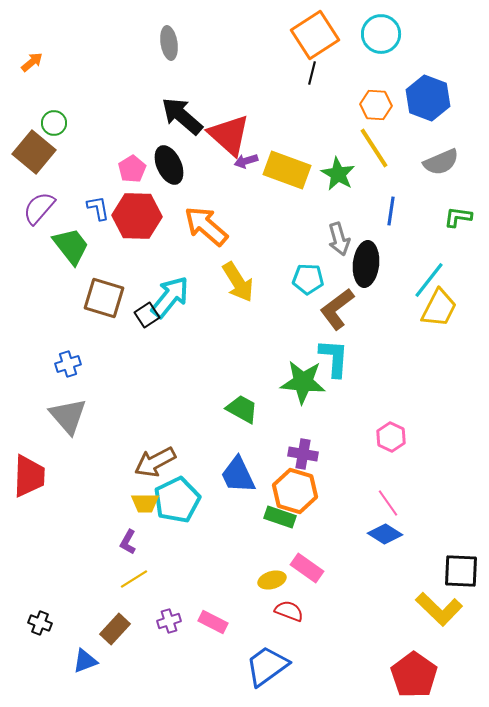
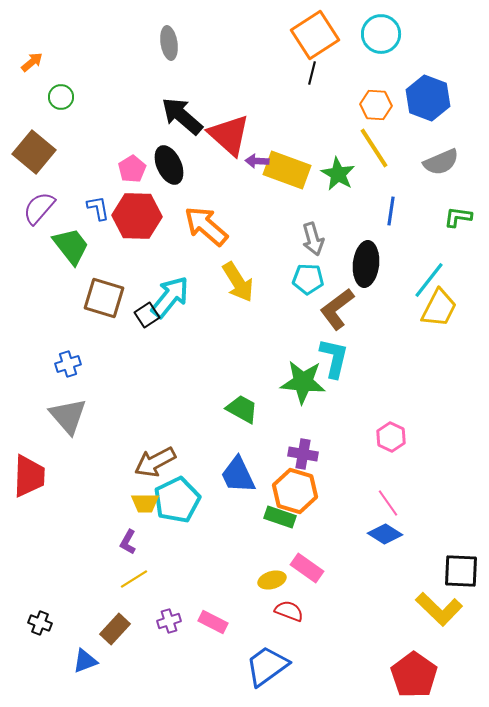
green circle at (54, 123): moved 7 px right, 26 px up
purple arrow at (246, 161): moved 11 px right; rotated 20 degrees clockwise
gray arrow at (339, 239): moved 26 px left
cyan L-shape at (334, 358): rotated 9 degrees clockwise
